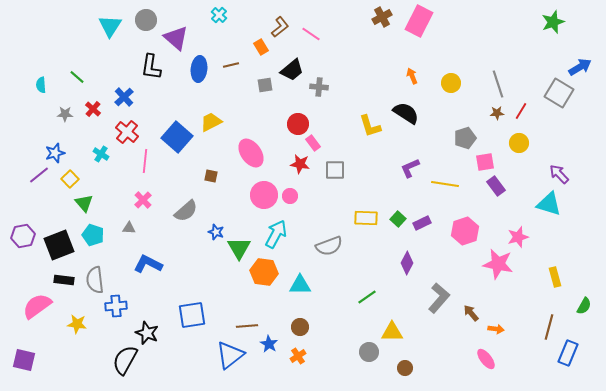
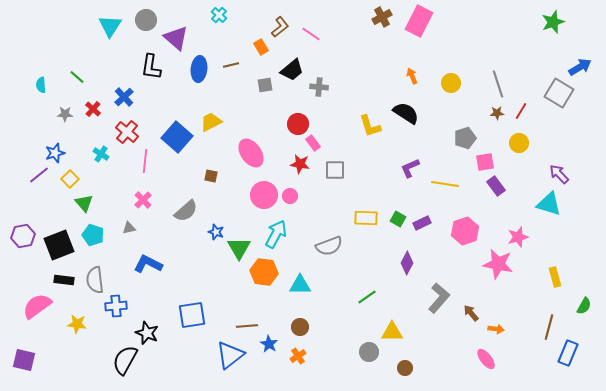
green square at (398, 219): rotated 14 degrees counterclockwise
gray triangle at (129, 228): rotated 16 degrees counterclockwise
